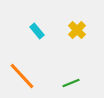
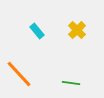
orange line: moved 3 px left, 2 px up
green line: rotated 30 degrees clockwise
